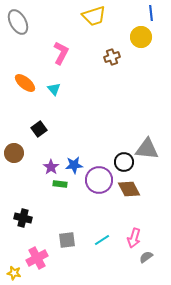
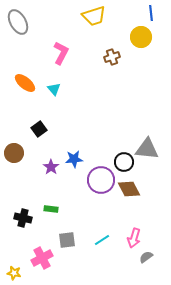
blue star: moved 6 px up
purple circle: moved 2 px right
green rectangle: moved 9 px left, 25 px down
pink cross: moved 5 px right
